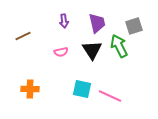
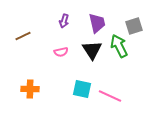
purple arrow: rotated 24 degrees clockwise
